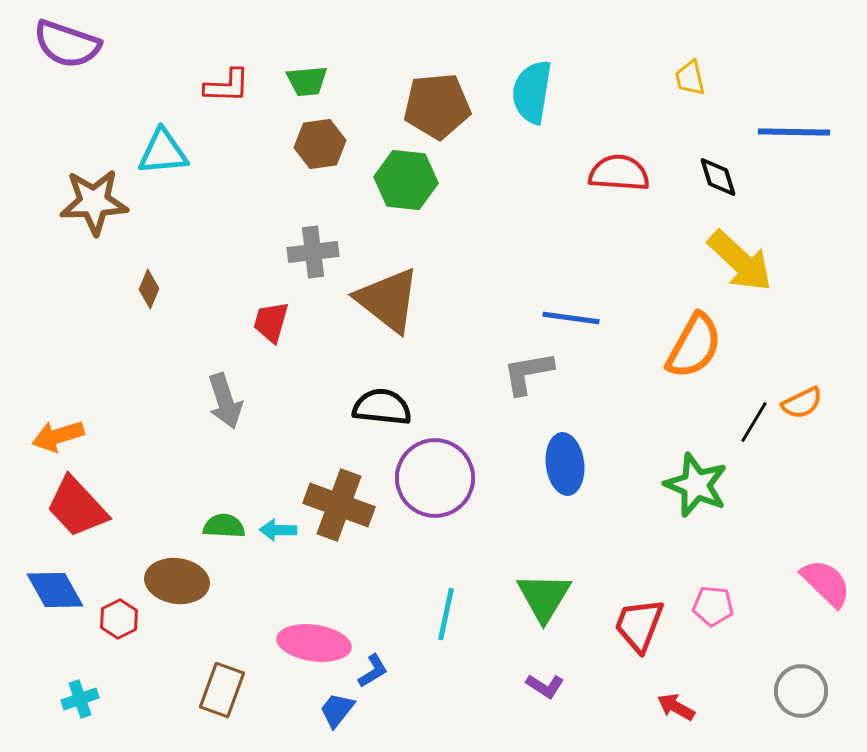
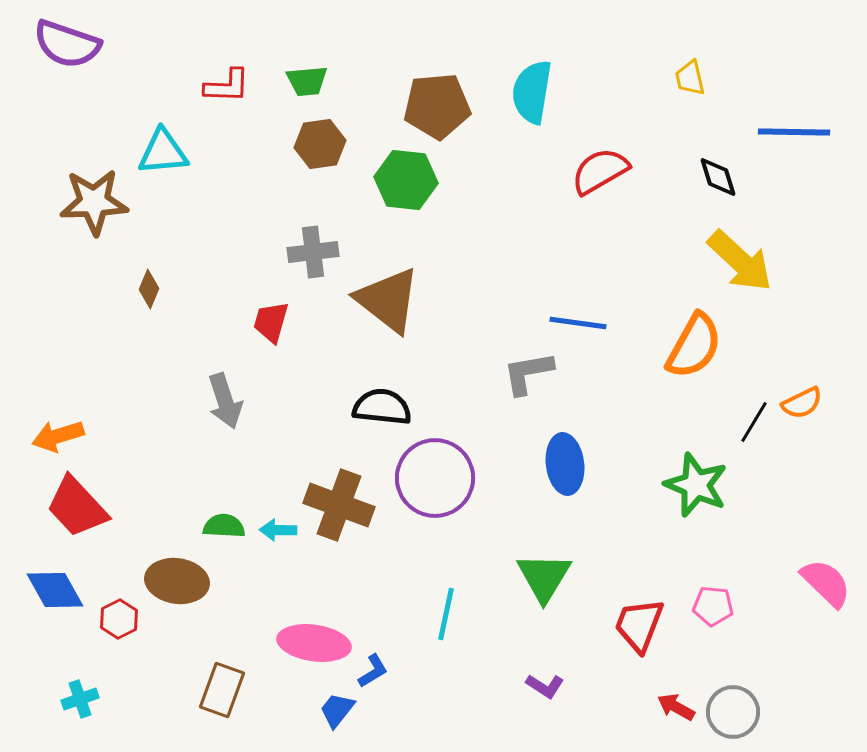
red semicircle at (619, 173): moved 19 px left, 2 px up; rotated 34 degrees counterclockwise
blue line at (571, 318): moved 7 px right, 5 px down
green triangle at (544, 597): moved 20 px up
gray circle at (801, 691): moved 68 px left, 21 px down
